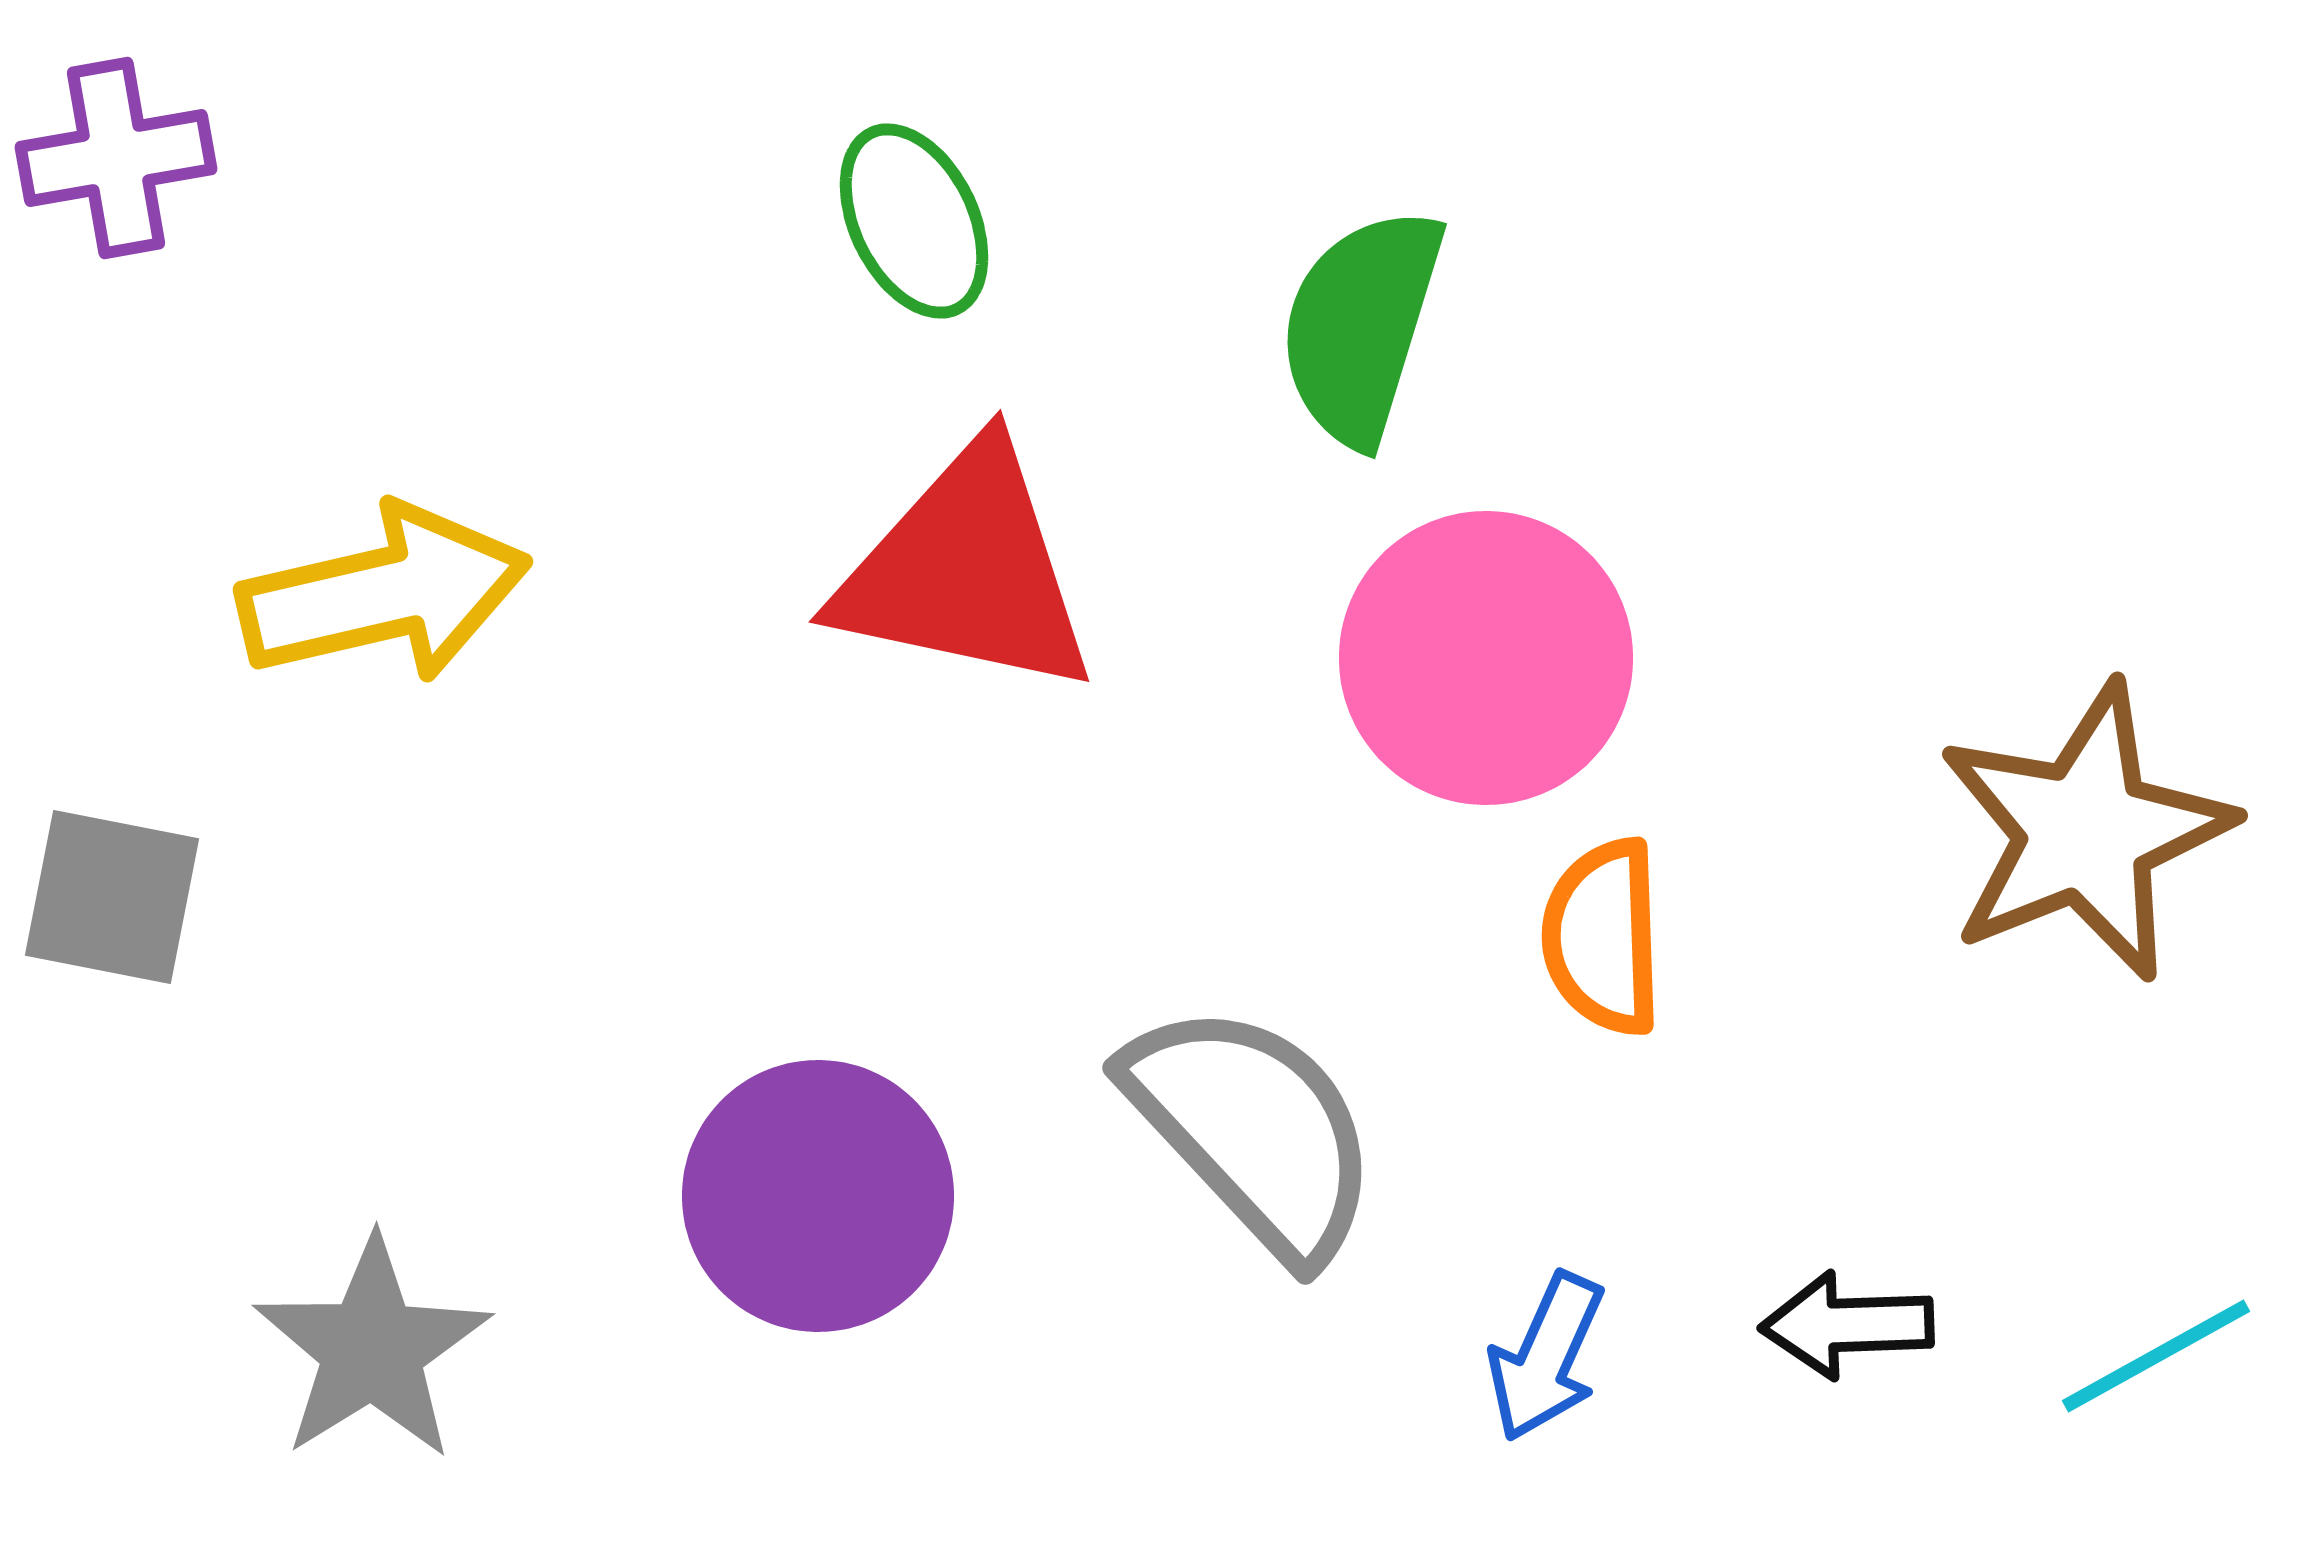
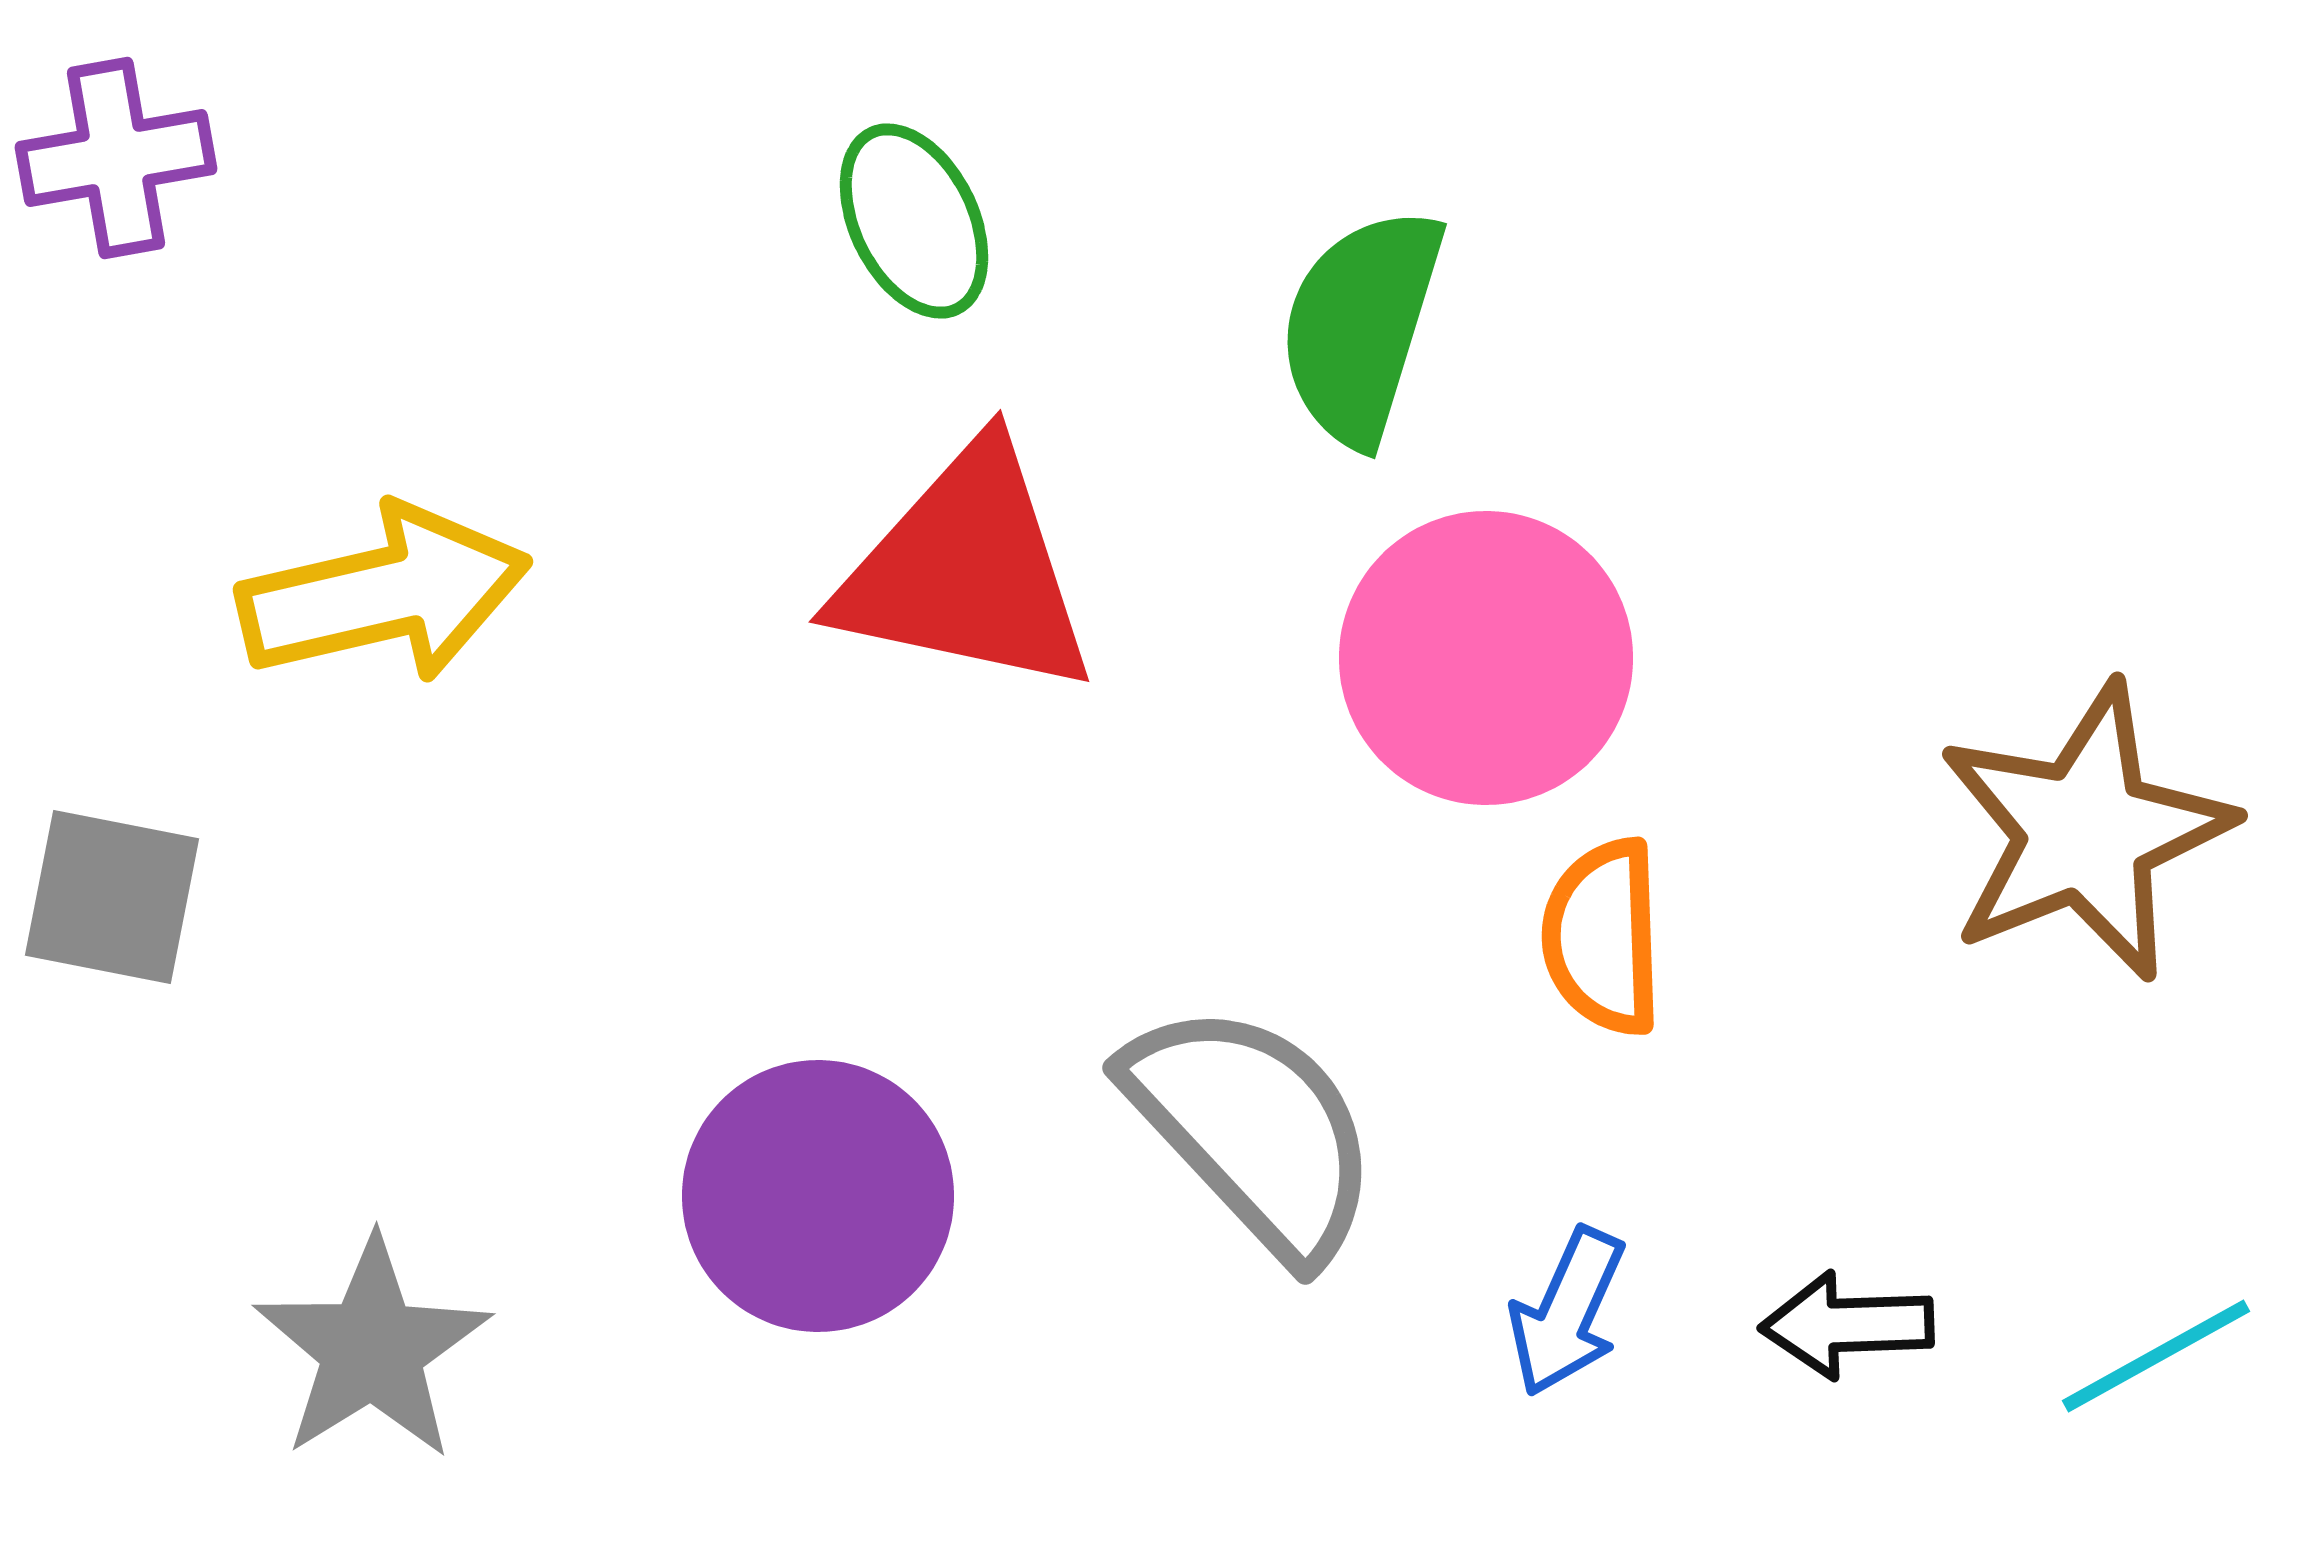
blue arrow: moved 21 px right, 45 px up
